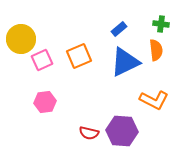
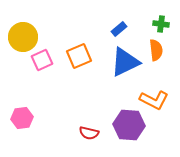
yellow circle: moved 2 px right, 2 px up
pink hexagon: moved 23 px left, 16 px down
purple hexagon: moved 7 px right, 6 px up
